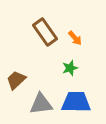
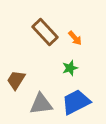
brown rectangle: rotated 8 degrees counterclockwise
brown trapezoid: rotated 15 degrees counterclockwise
blue trapezoid: rotated 28 degrees counterclockwise
